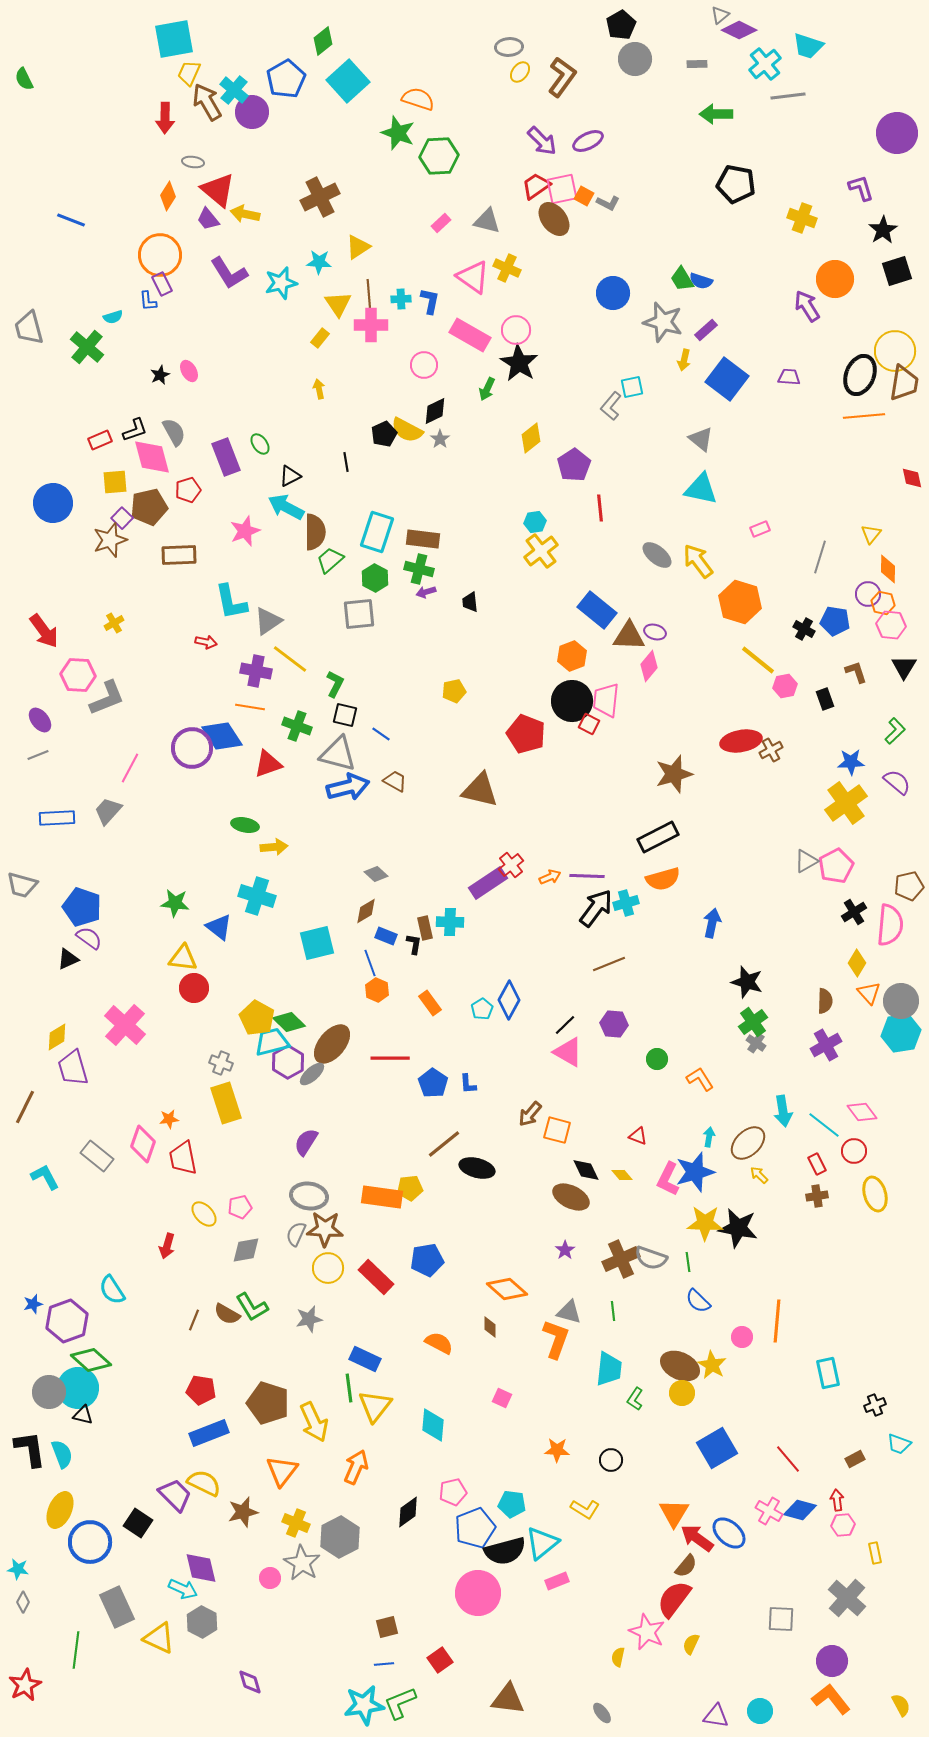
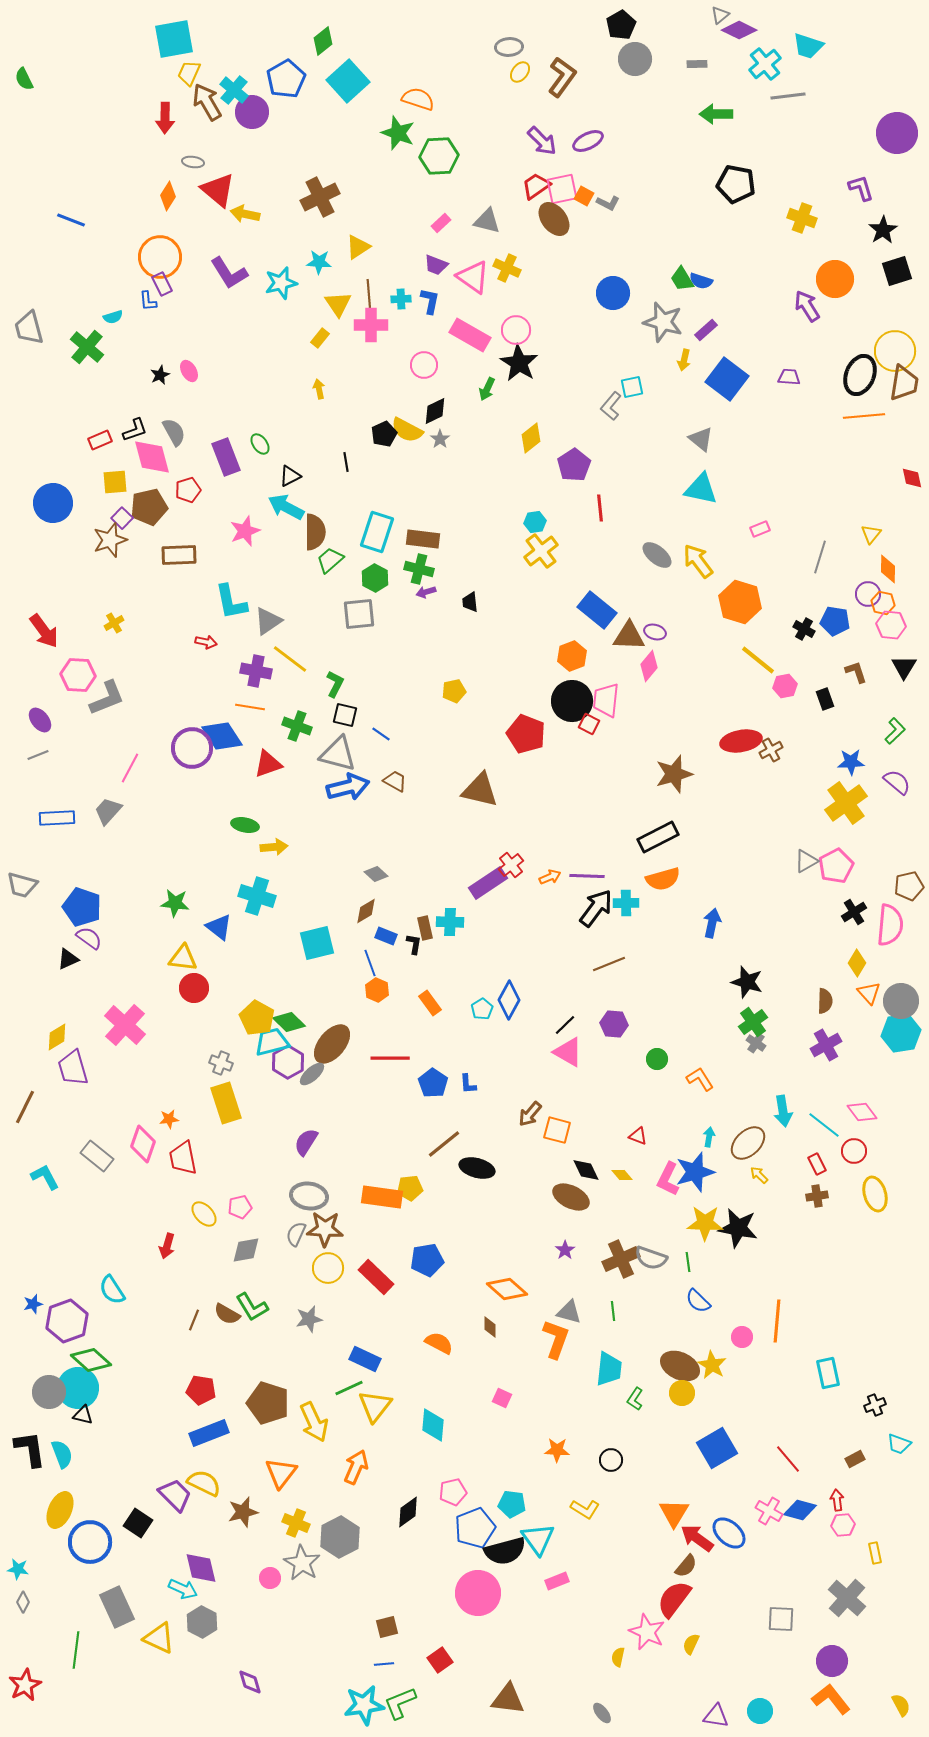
purple trapezoid at (208, 219): moved 228 px right, 46 px down; rotated 30 degrees counterclockwise
orange circle at (160, 255): moved 2 px down
cyan cross at (626, 903): rotated 15 degrees clockwise
green line at (349, 1388): rotated 72 degrees clockwise
orange triangle at (282, 1471): moved 1 px left, 2 px down
cyan triangle at (542, 1543): moved 4 px left, 4 px up; rotated 27 degrees counterclockwise
